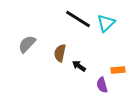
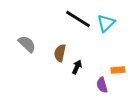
gray semicircle: rotated 90 degrees clockwise
black arrow: moved 2 px left, 1 px down; rotated 80 degrees clockwise
